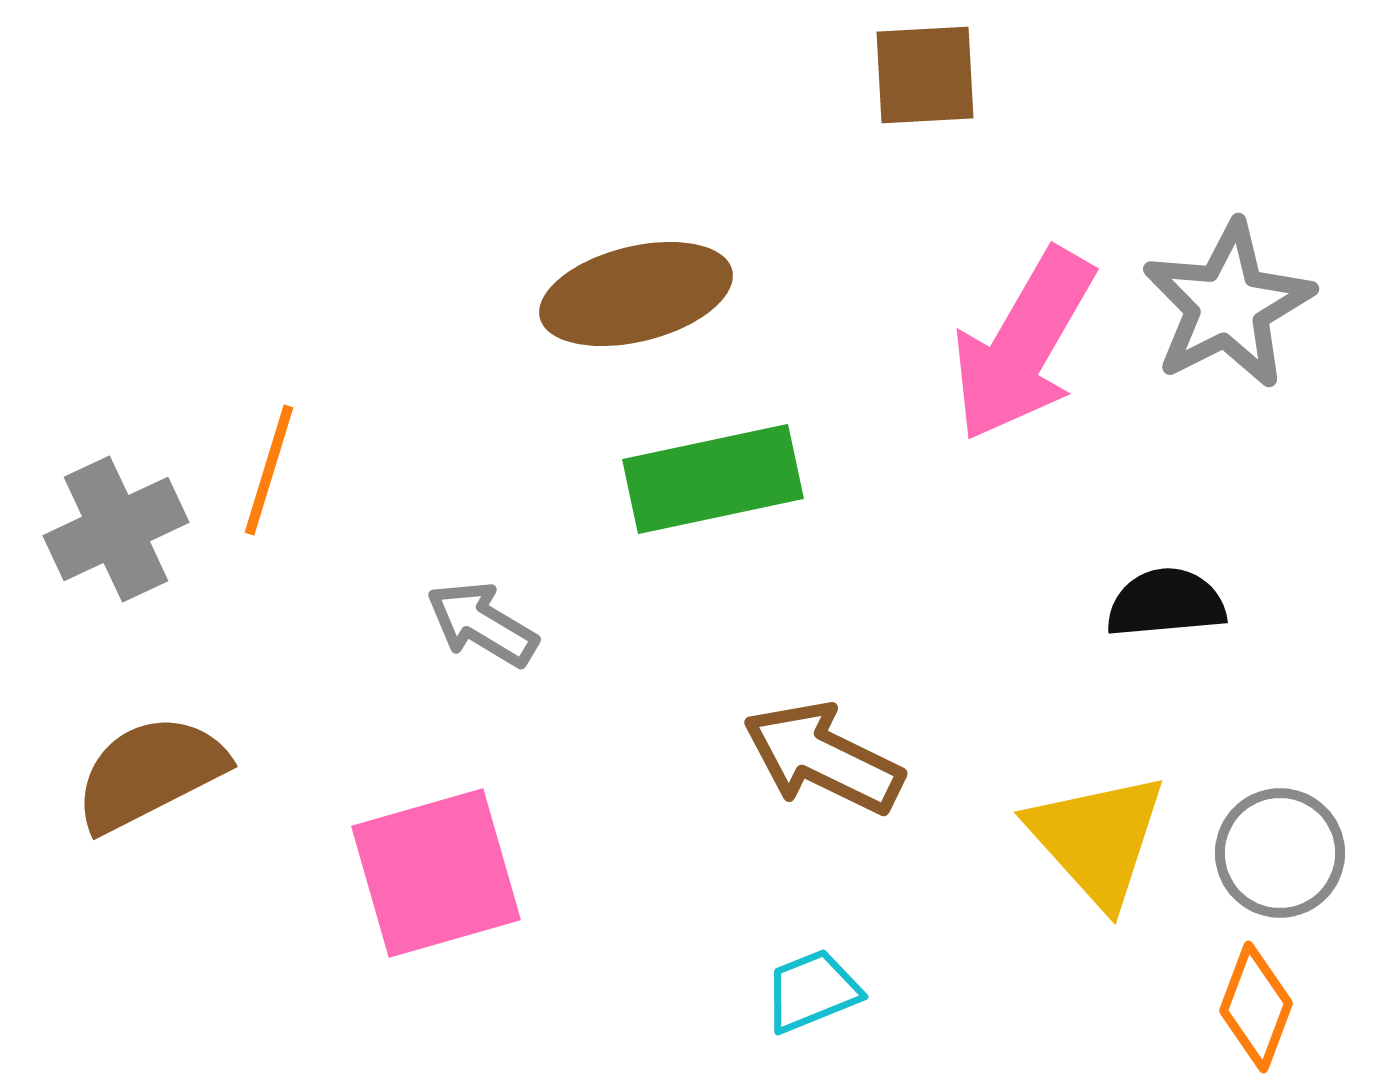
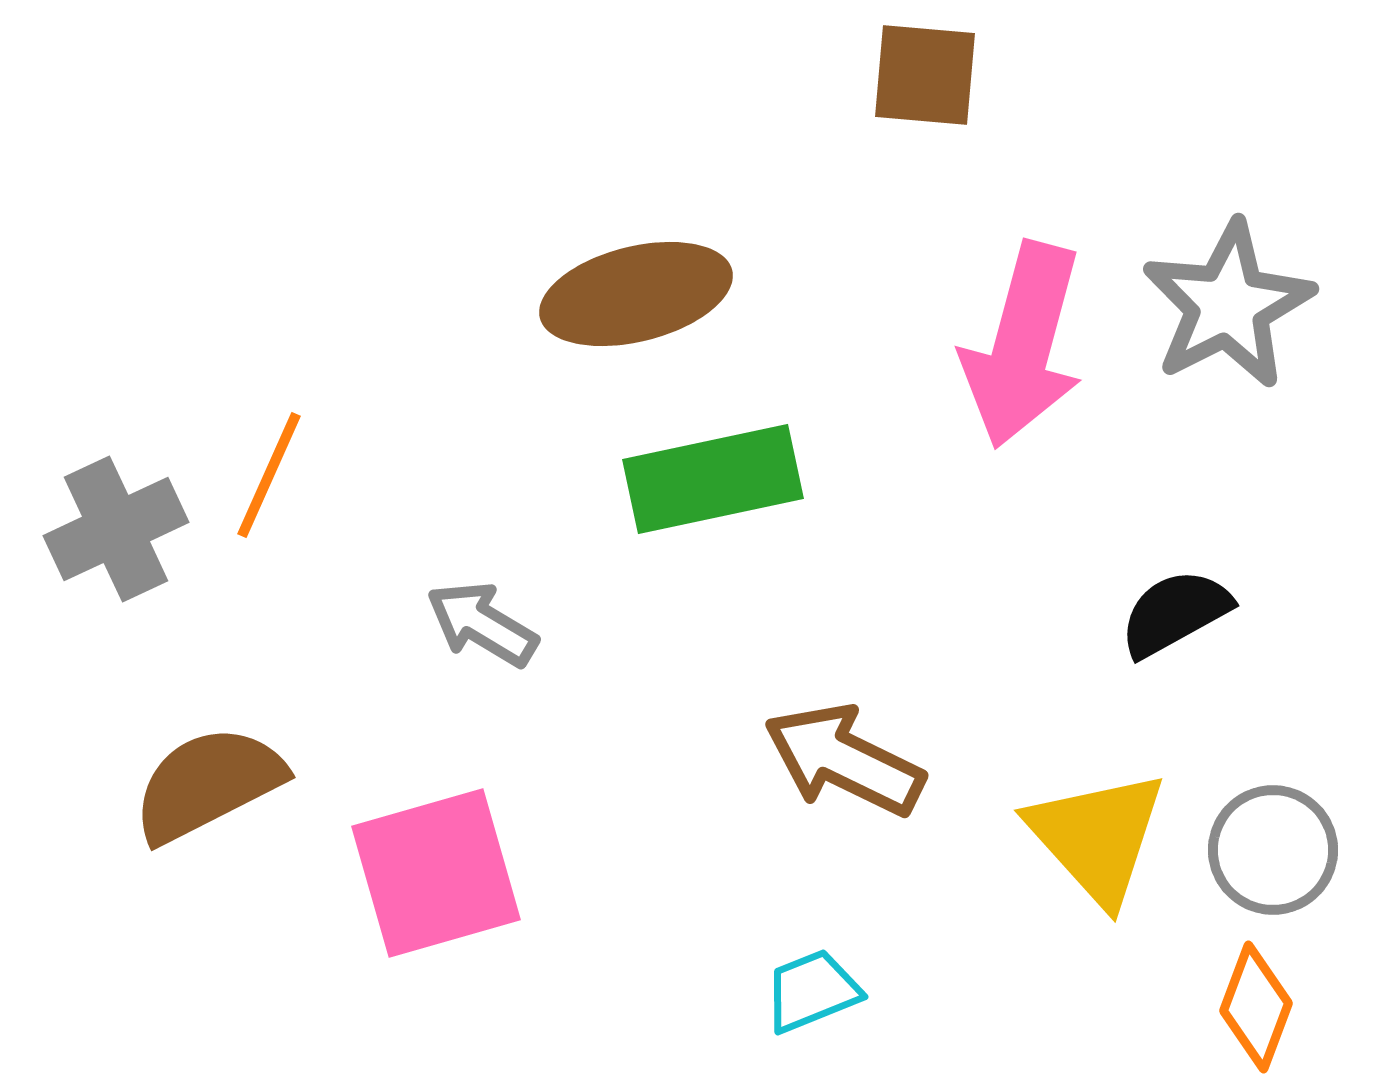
brown square: rotated 8 degrees clockwise
pink arrow: rotated 15 degrees counterclockwise
orange line: moved 5 px down; rotated 7 degrees clockwise
black semicircle: moved 9 px right, 10 px down; rotated 24 degrees counterclockwise
brown arrow: moved 21 px right, 2 px down
brown semicircle: moved 58 px right, 11 px down
yellow triangle: moved 2 px up
gray circle: moved 7 px left, 3 px up
